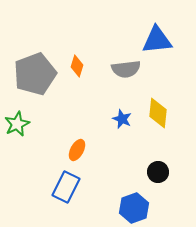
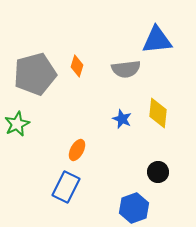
gray pentagon: rotated 6 degrees clockwise
